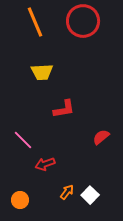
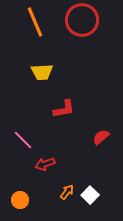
red circle: moved 1 px left, 1 px up
